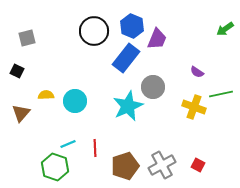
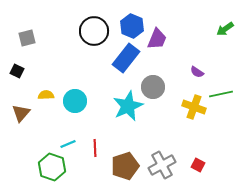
green hexagon: moved 3 px left
